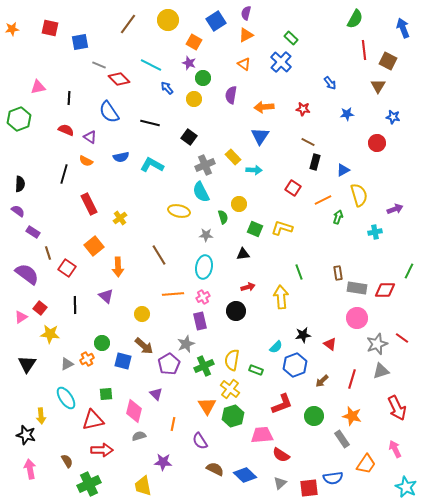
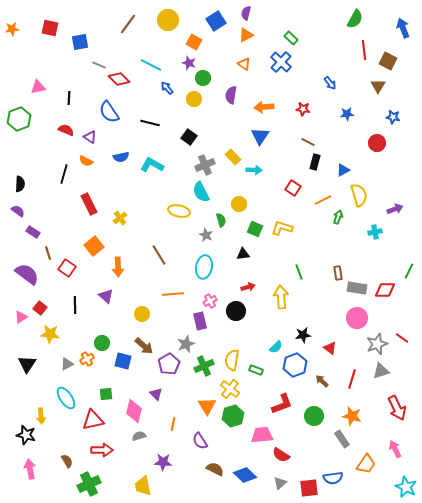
green semicircle at (223, 217): moved 2 px left, 3 px down
gray star at (206, 235): rotated 24 degrees clockwise
pink cross at (203, 297): moved 7 px right, 4 px down
red triangle at (330, 344): moved 4 px down
brown arrow at (322, 381): rotated 88 degrees clockwise
